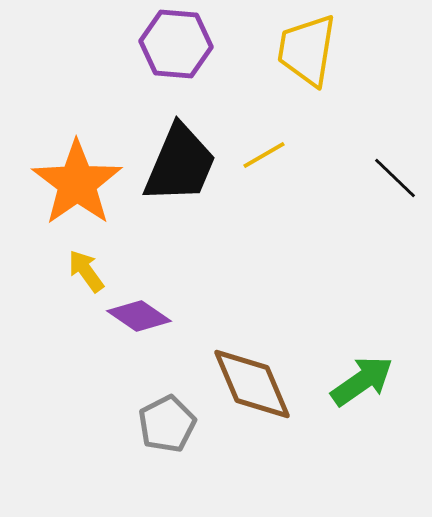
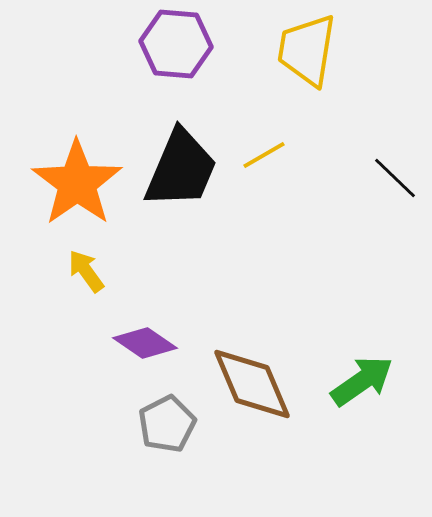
black trapezoid: moved 1 px right, 5 px down
purple diamond: moved 6 px right, 27 px down
